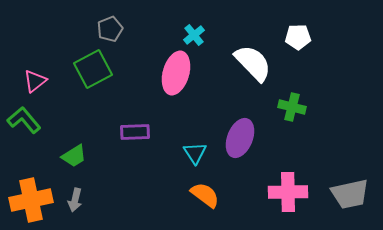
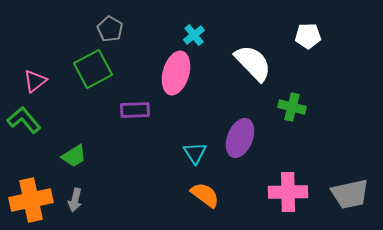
gray pentagon: rotated 20 degrees counterclockwise
white pentagon: moved 10 px right, 1 px up
purple rectangle: moved 22 px up
